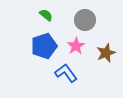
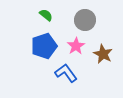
brown star: moved 3 px left, 1 px down; rotated 24 degrees counterclockwise
